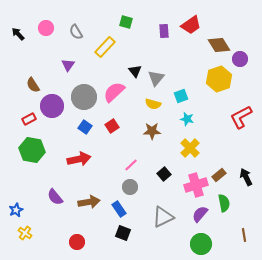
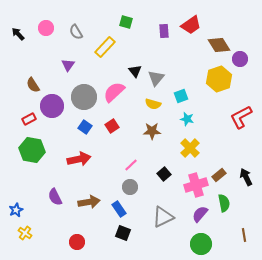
purple semicircle at (55, 197): rotated 12 degrees clockwise
